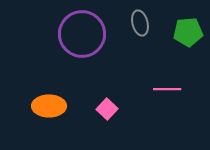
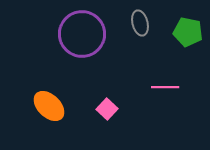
green pentagon: rotated 16 degrees clockwise
pink line: moved 2 px left, 2 px up
orange ellipse: rotated 44 degrees clockwise
